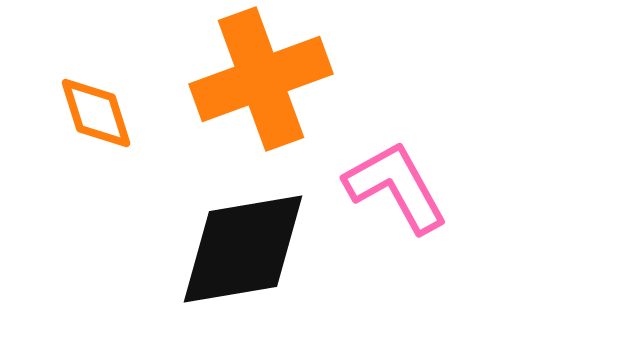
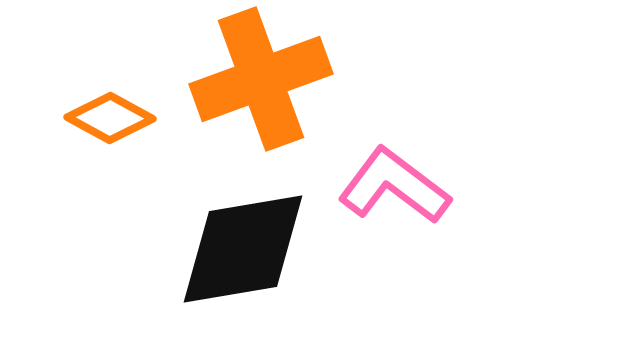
orange diamond: moved 14 px right, 5 px down; rotated 44 degrees counterclockwise
pink L-shape: moved 2 px left, 1 px up; rotated 24 degrees counterclockwise
